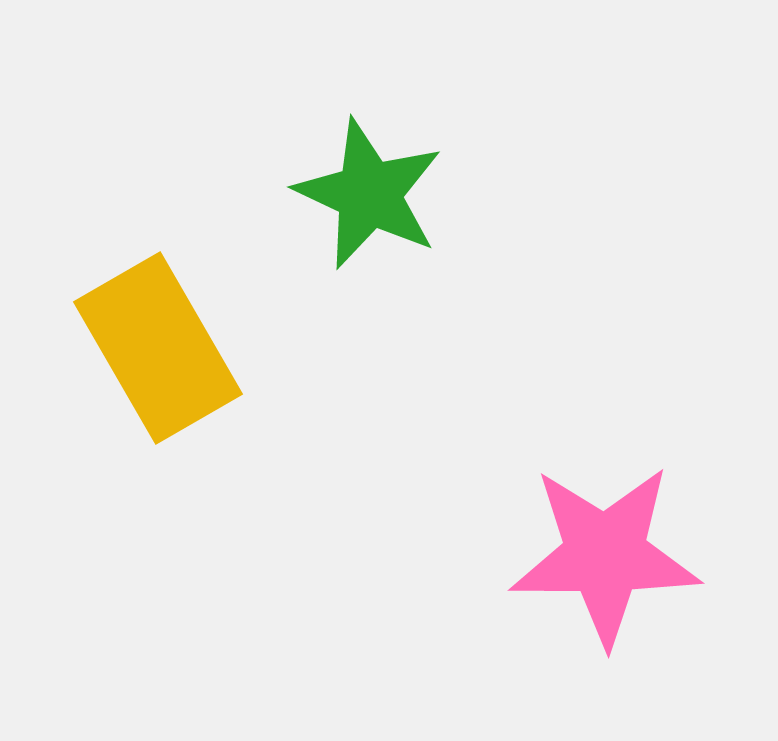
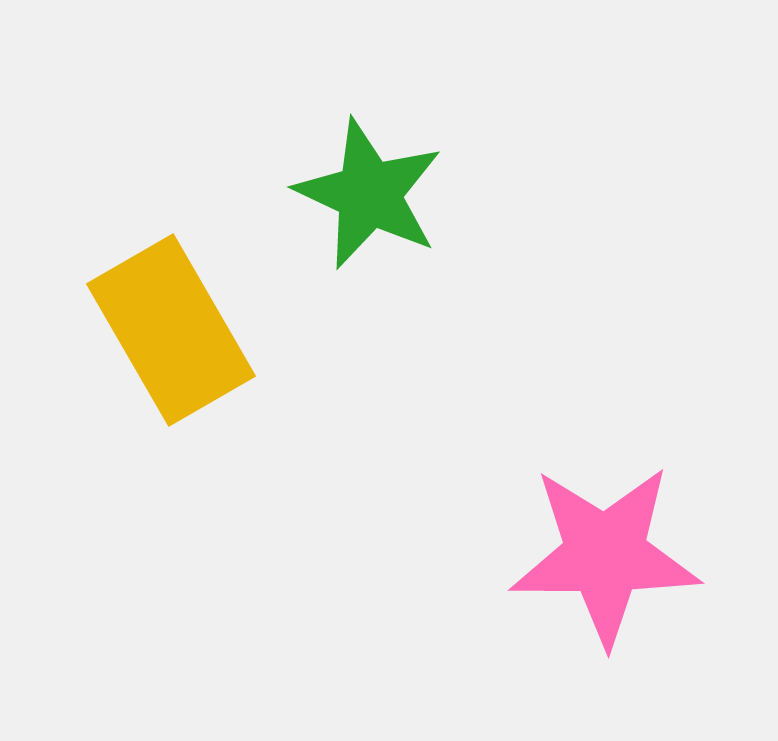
yellow rectangle: moved 13 px right, 18 px up
